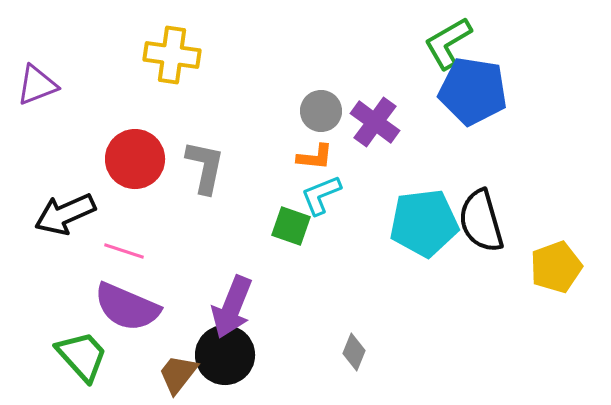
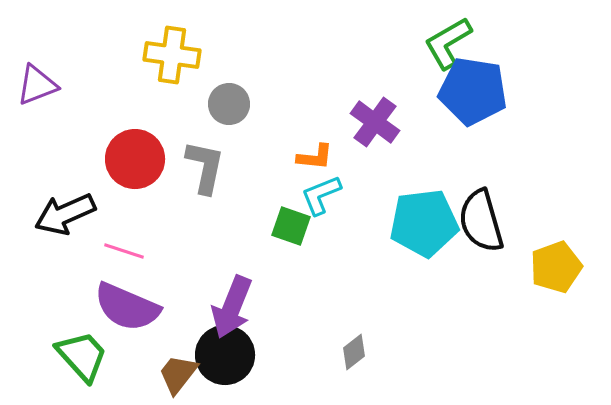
gray circle: moved 92 px left, 7 px up
gray diamond: rotated 30 degrees clockwise
